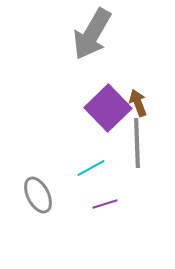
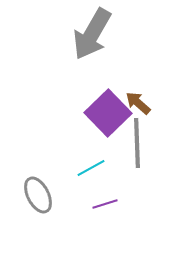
brown arrow: rotated 28 degrees counterclockwise
purple square: moved 5 px down
